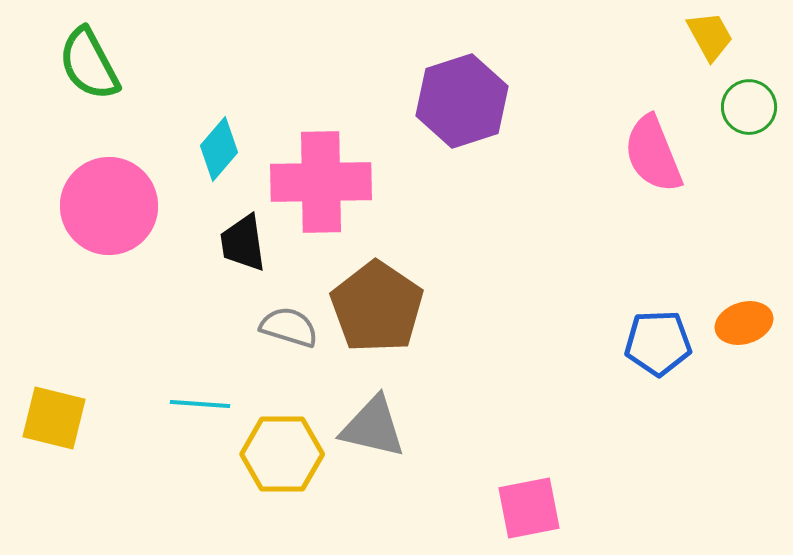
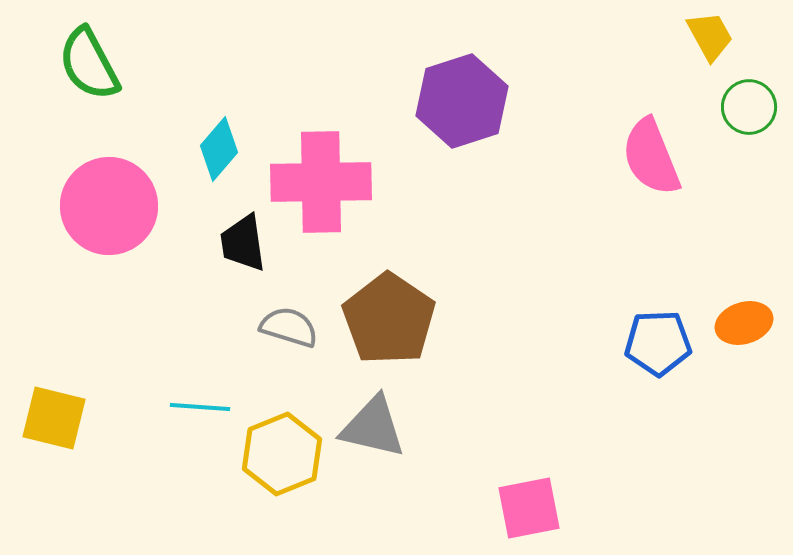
pink semicircle: moved 2 px left, 3 px down
brown pentagon: moved 12 px right, 12 px down
cyan line: moved 3 px down
yellow hexagon: rotated 22 degrees counterclockwise
